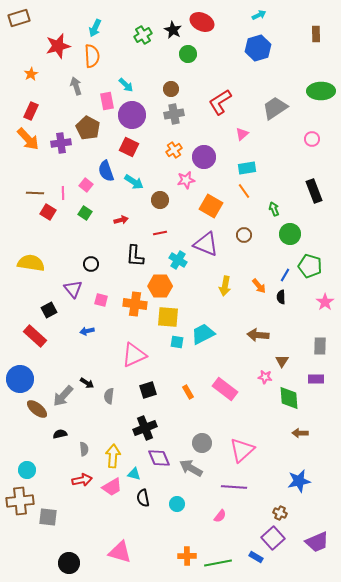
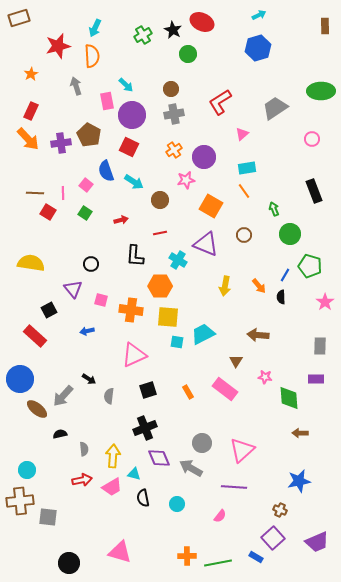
brown rectangle at (316, 34): moved 9 px right, 8 px up
brown pentagon at (88, 128): moved 1 px right, 7 px down
orange cross at (135, 304): moved 4 px left, 6 px down
brown triangle at (282, 361): moved 46 px left
black arrow at (87, 383): moved 2 px right, 4 px up
brown cross at (280, 513): moved 3 px up
